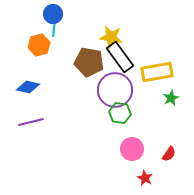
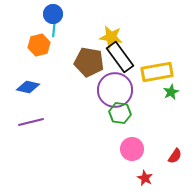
green star: moved 6 px up
red semicircle: moved 6 px right, 2 px down
